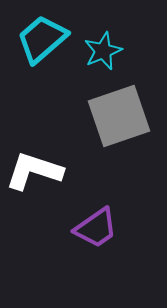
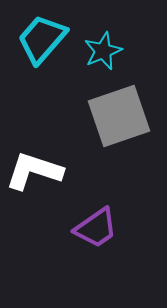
cyan trapezoid: rotated 8 degrees counterclockwise
